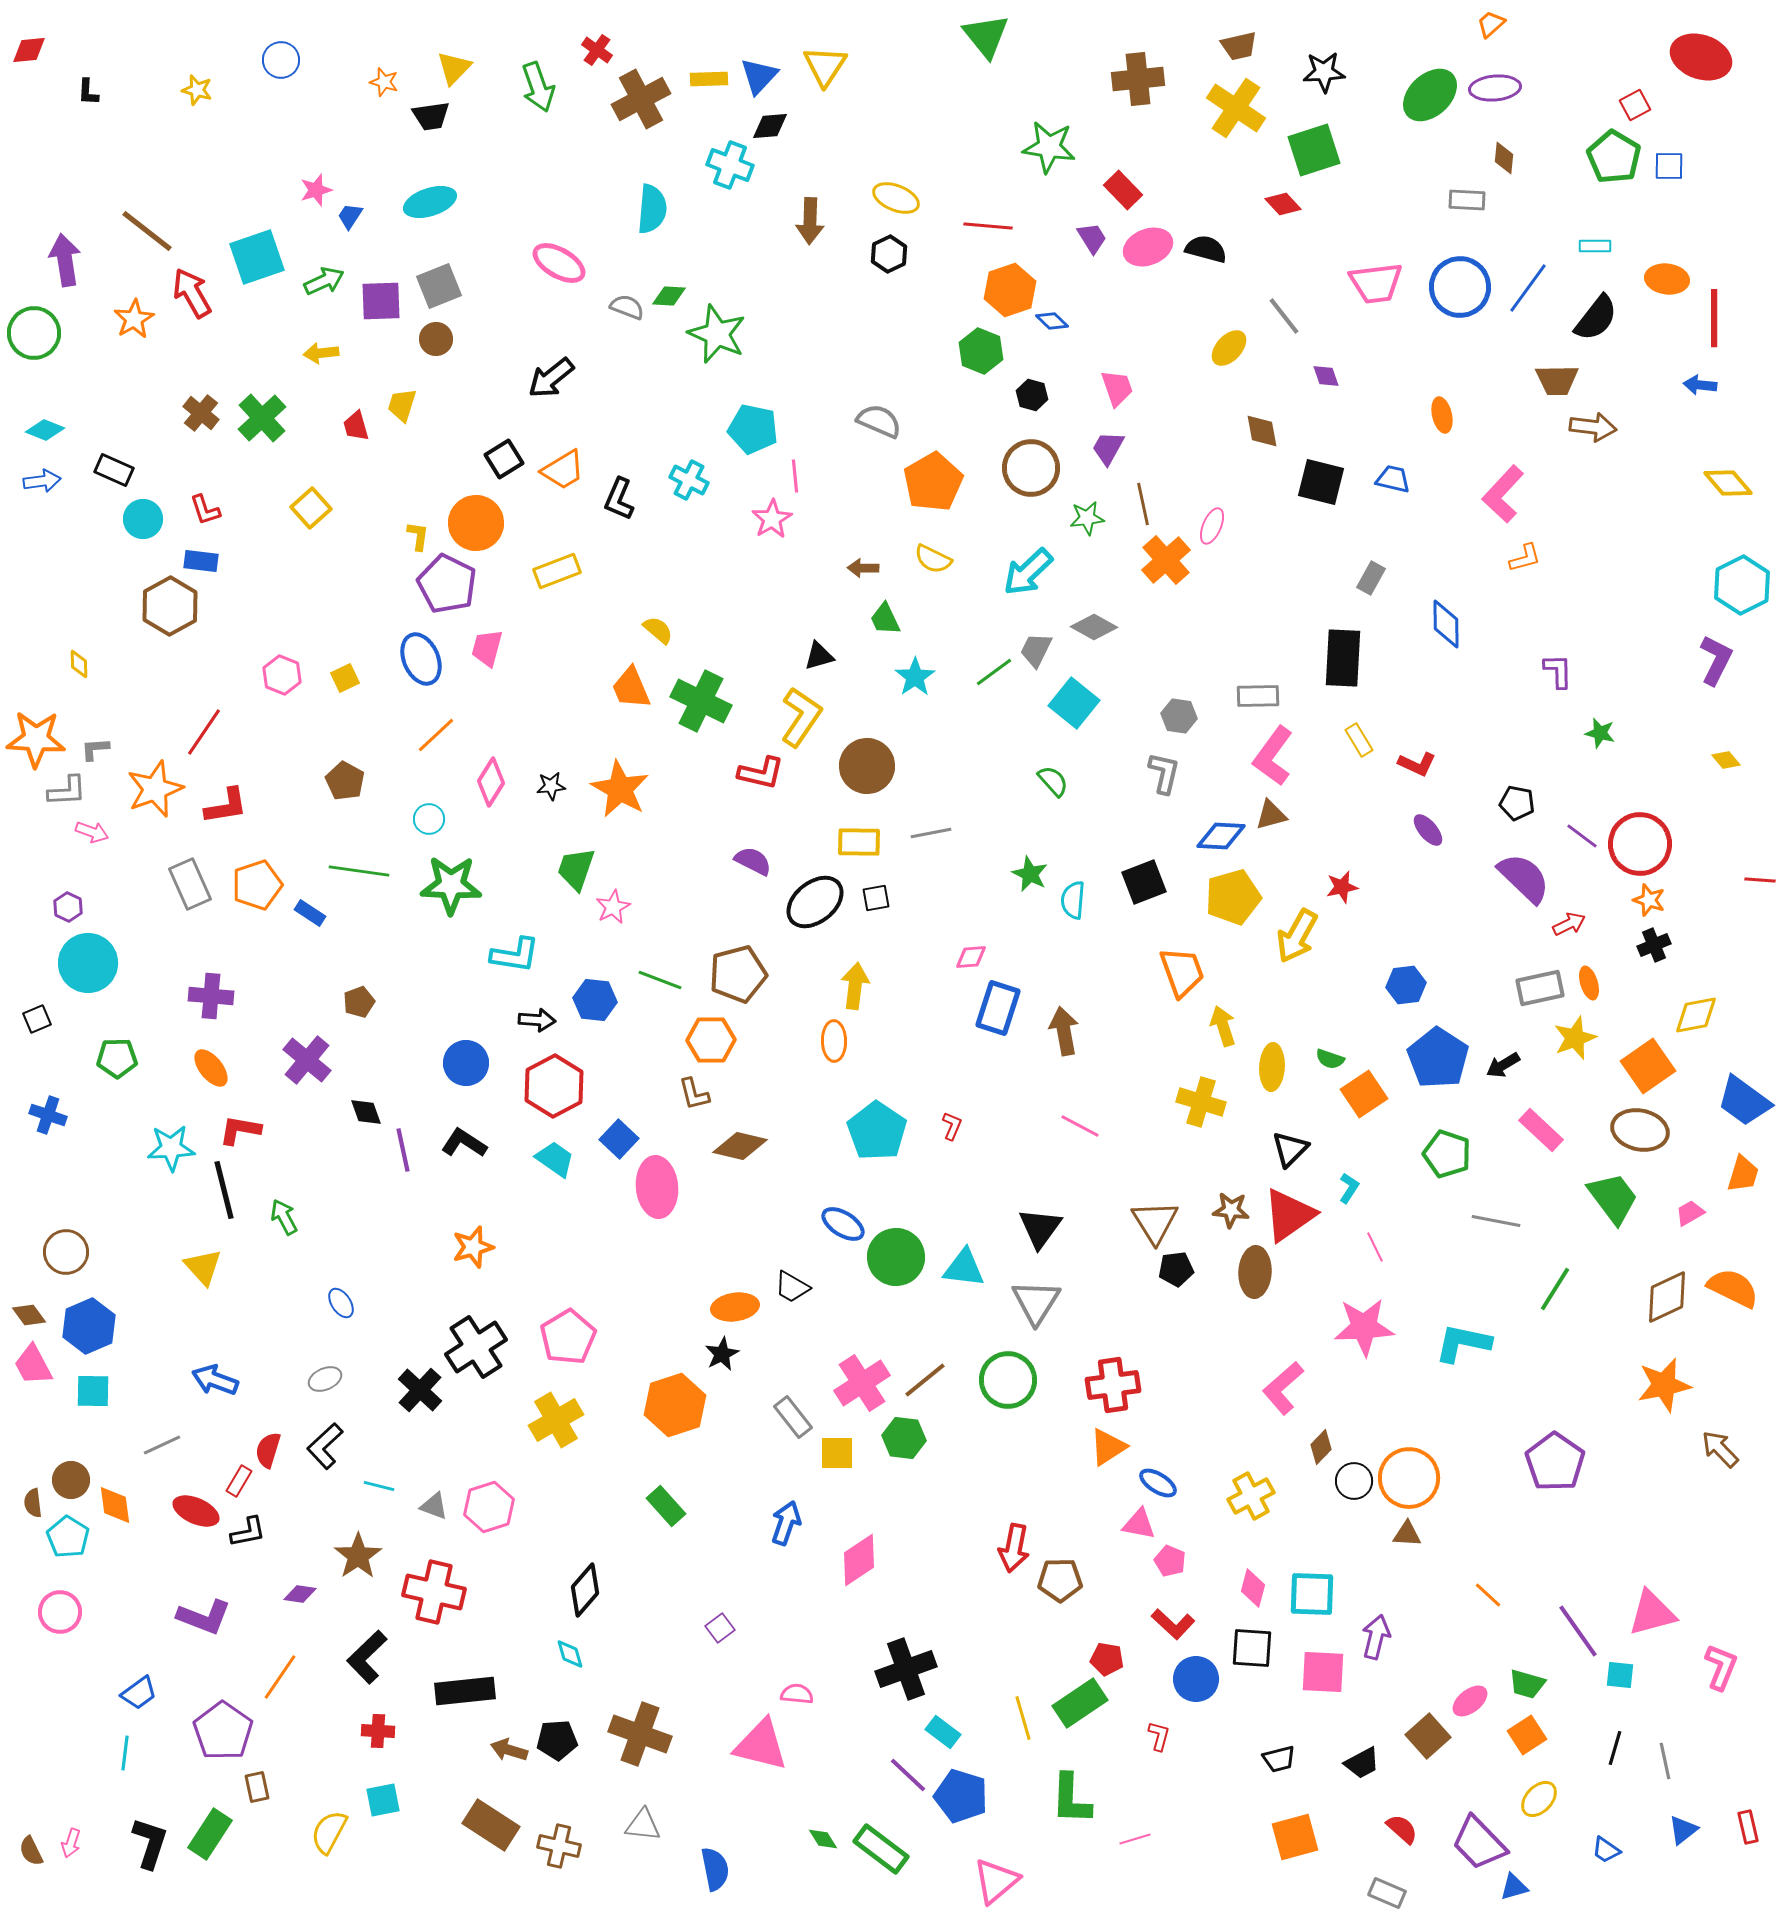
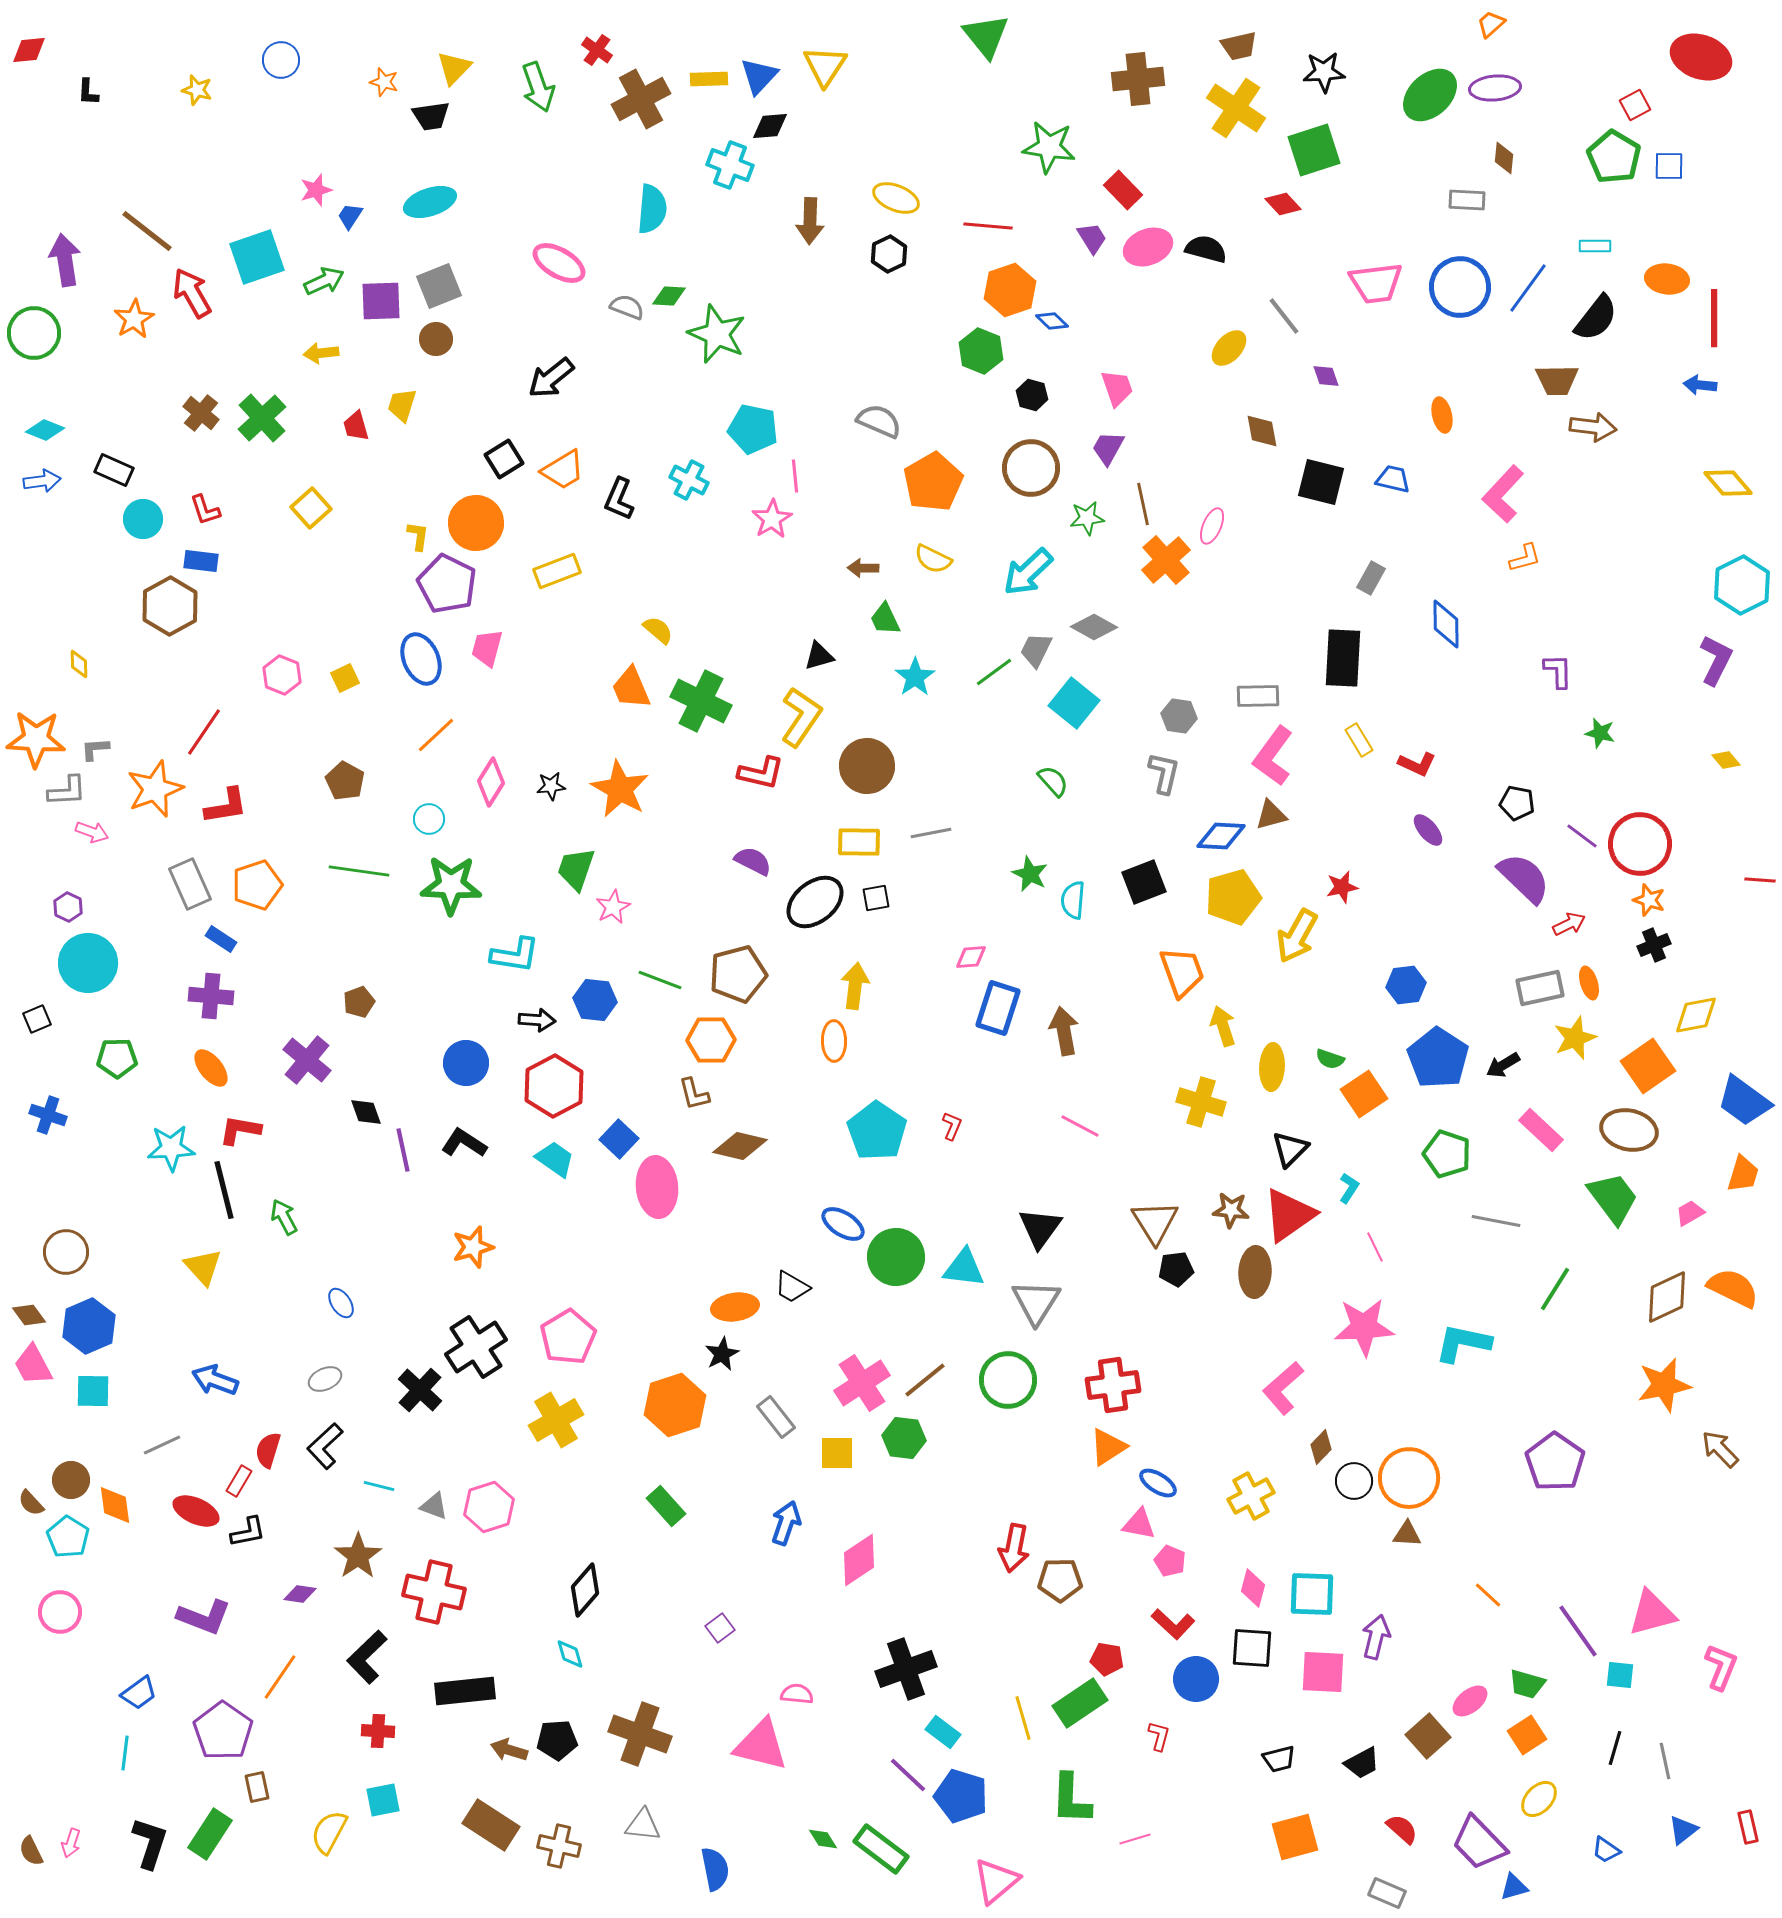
blue rectangle at (310, 913): moved 89 px left, 26 px down
brown ellipse at (1640, 1130): moved 11 px left
gray rectangle at (793, 1417): moved 17 px left
brown semicircle at (33, 1503): moved 2 px left; rotated 36 degrees counterclockwise
